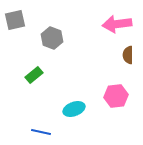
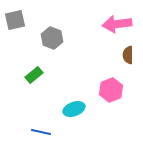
pink hexagon: moved 5 px left, 6 px up; rotated 15 degrees counterclockwise
